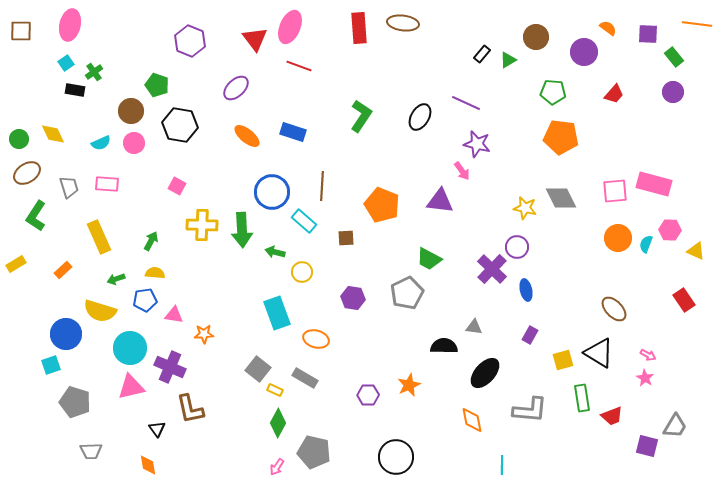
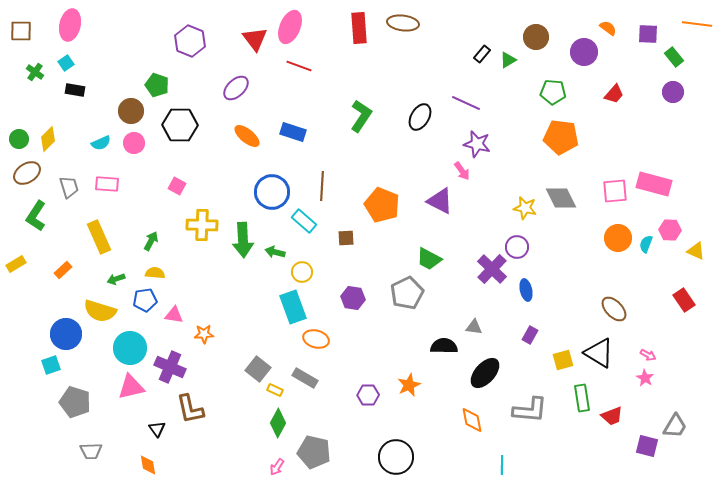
green cross at (94, 72): moved 59 px left; rotated 18 degrees counterclockwise
black hexagon at (180, 125): rotated 8 degrees counterclockwise
yellow diamond at (53, 134): moved 5 px left, 5 px down; rotated 70 degrees clockwise
purple triangle at (440, 201): rotated 20 degrees clockwise
green arrow at (242, 230): moved 1 px right, 10 px down
cyan rectangle at (277, 313): moved 16 px right, 6 px up
